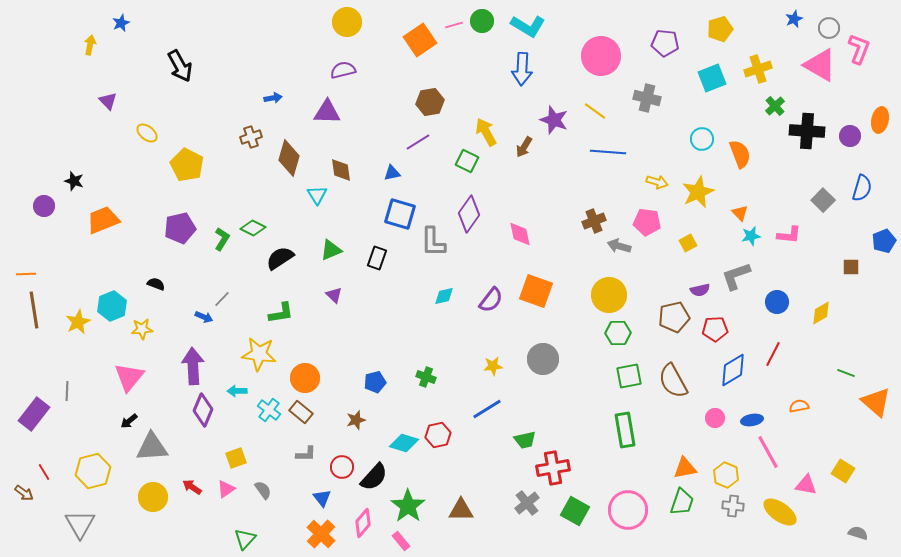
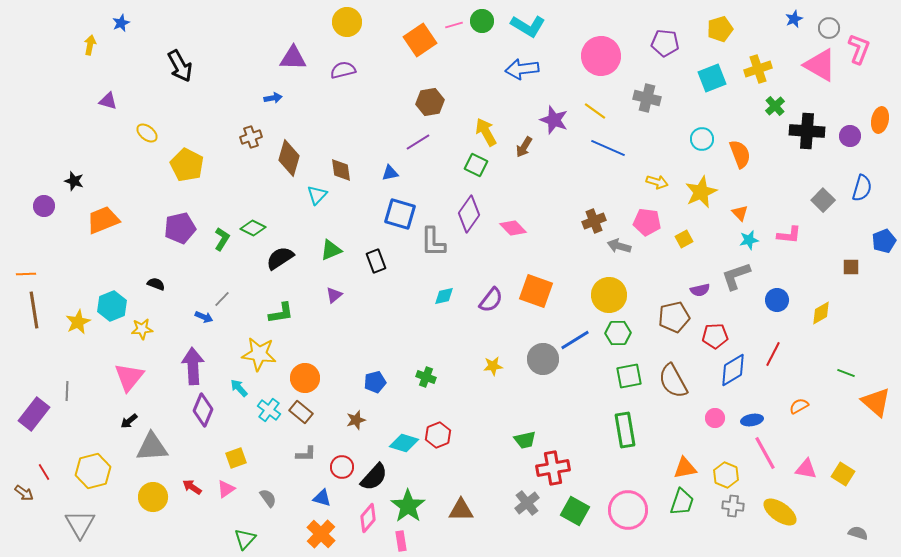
blue arrow at (522, 69): rotated 80 degrees clockwise
purple triangle at (108, 101): rotated 30 degrees counterclockwise
purple triangle at (327, 112): moved 34 px left, 54 px up
blue line at (608, 152): moved 4 px up; rotated 20 degrees clockwise
green square at (467, 161): moved 9 px right, 4 px down
blue triangle at (392, 173): moved 2 px left
yellow star at (698, 192): moved 3 px right
cyan triangle at (317, 195): rotated 15 degrees clockwise
pink diamond at (520, 234): moved 7 px left, 6 px up; rotated 32 degrees counterclockwise
cyan star at (751, 236): moved 2 px left, 4 px down
yellow square at (688, 243): moved 4 px left, 4 px up
black rectangle at (377, 258): moved 1 px left, 3 px down; rotated 40 degrees counterclockwise
purple triangle at (334, 295): rotated 36 degrees clockwise
blue circle at (777, 302): moved 2 px up
red pentagon at (715, 329): moved 7 px down
cyan arrow at (237, 391): moved 2 px right, 3 px up; rotated 48 degrees clockwise
orange semicircle at (799, 406): rotated 18 degrees counterclockwise
blue line at (487, 409): moved 88 px right, 69 px up
red hexagon at (438, 435): rotated 10 degrees counterclockwise
pink line at (768, 452): moved 3 px left, 1 px down
yellow square at (843, 471): moved 3 px down
pink triangle at (806, 485): moved 16 px up
gray semicircle at (263, 490): moved 5 px right, 8 px down
blue triangle at (322, 498): rotated 36 degrees counterclockwise
pink diamond at (363, 523): moved 5 px right, 5 px up
pink rectangle at (401, 541): rotated 30 degrees clockwise
